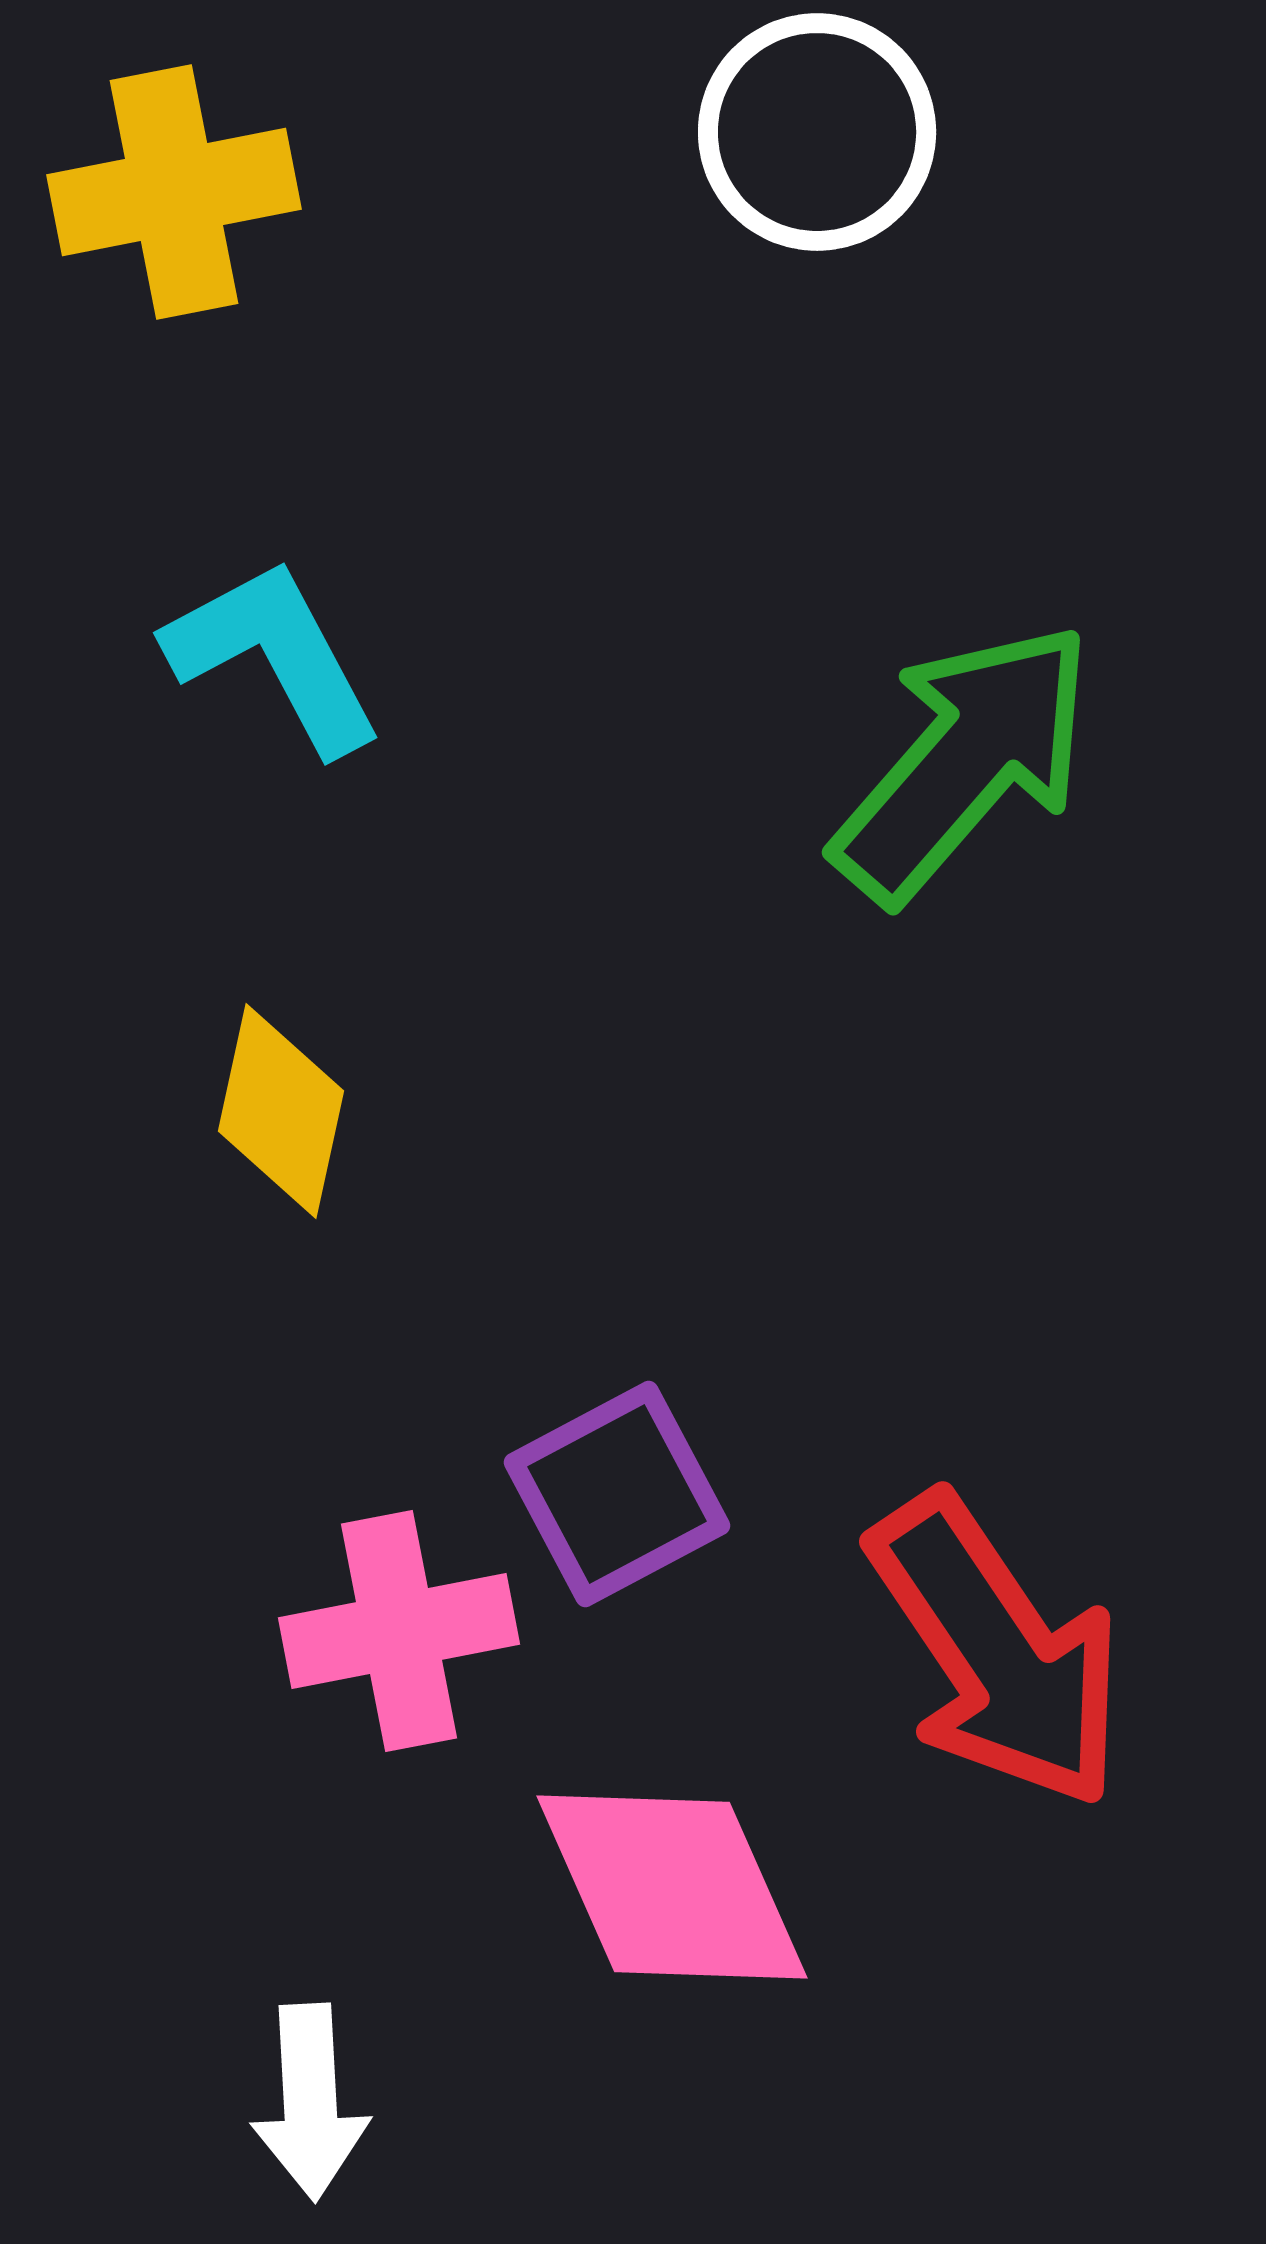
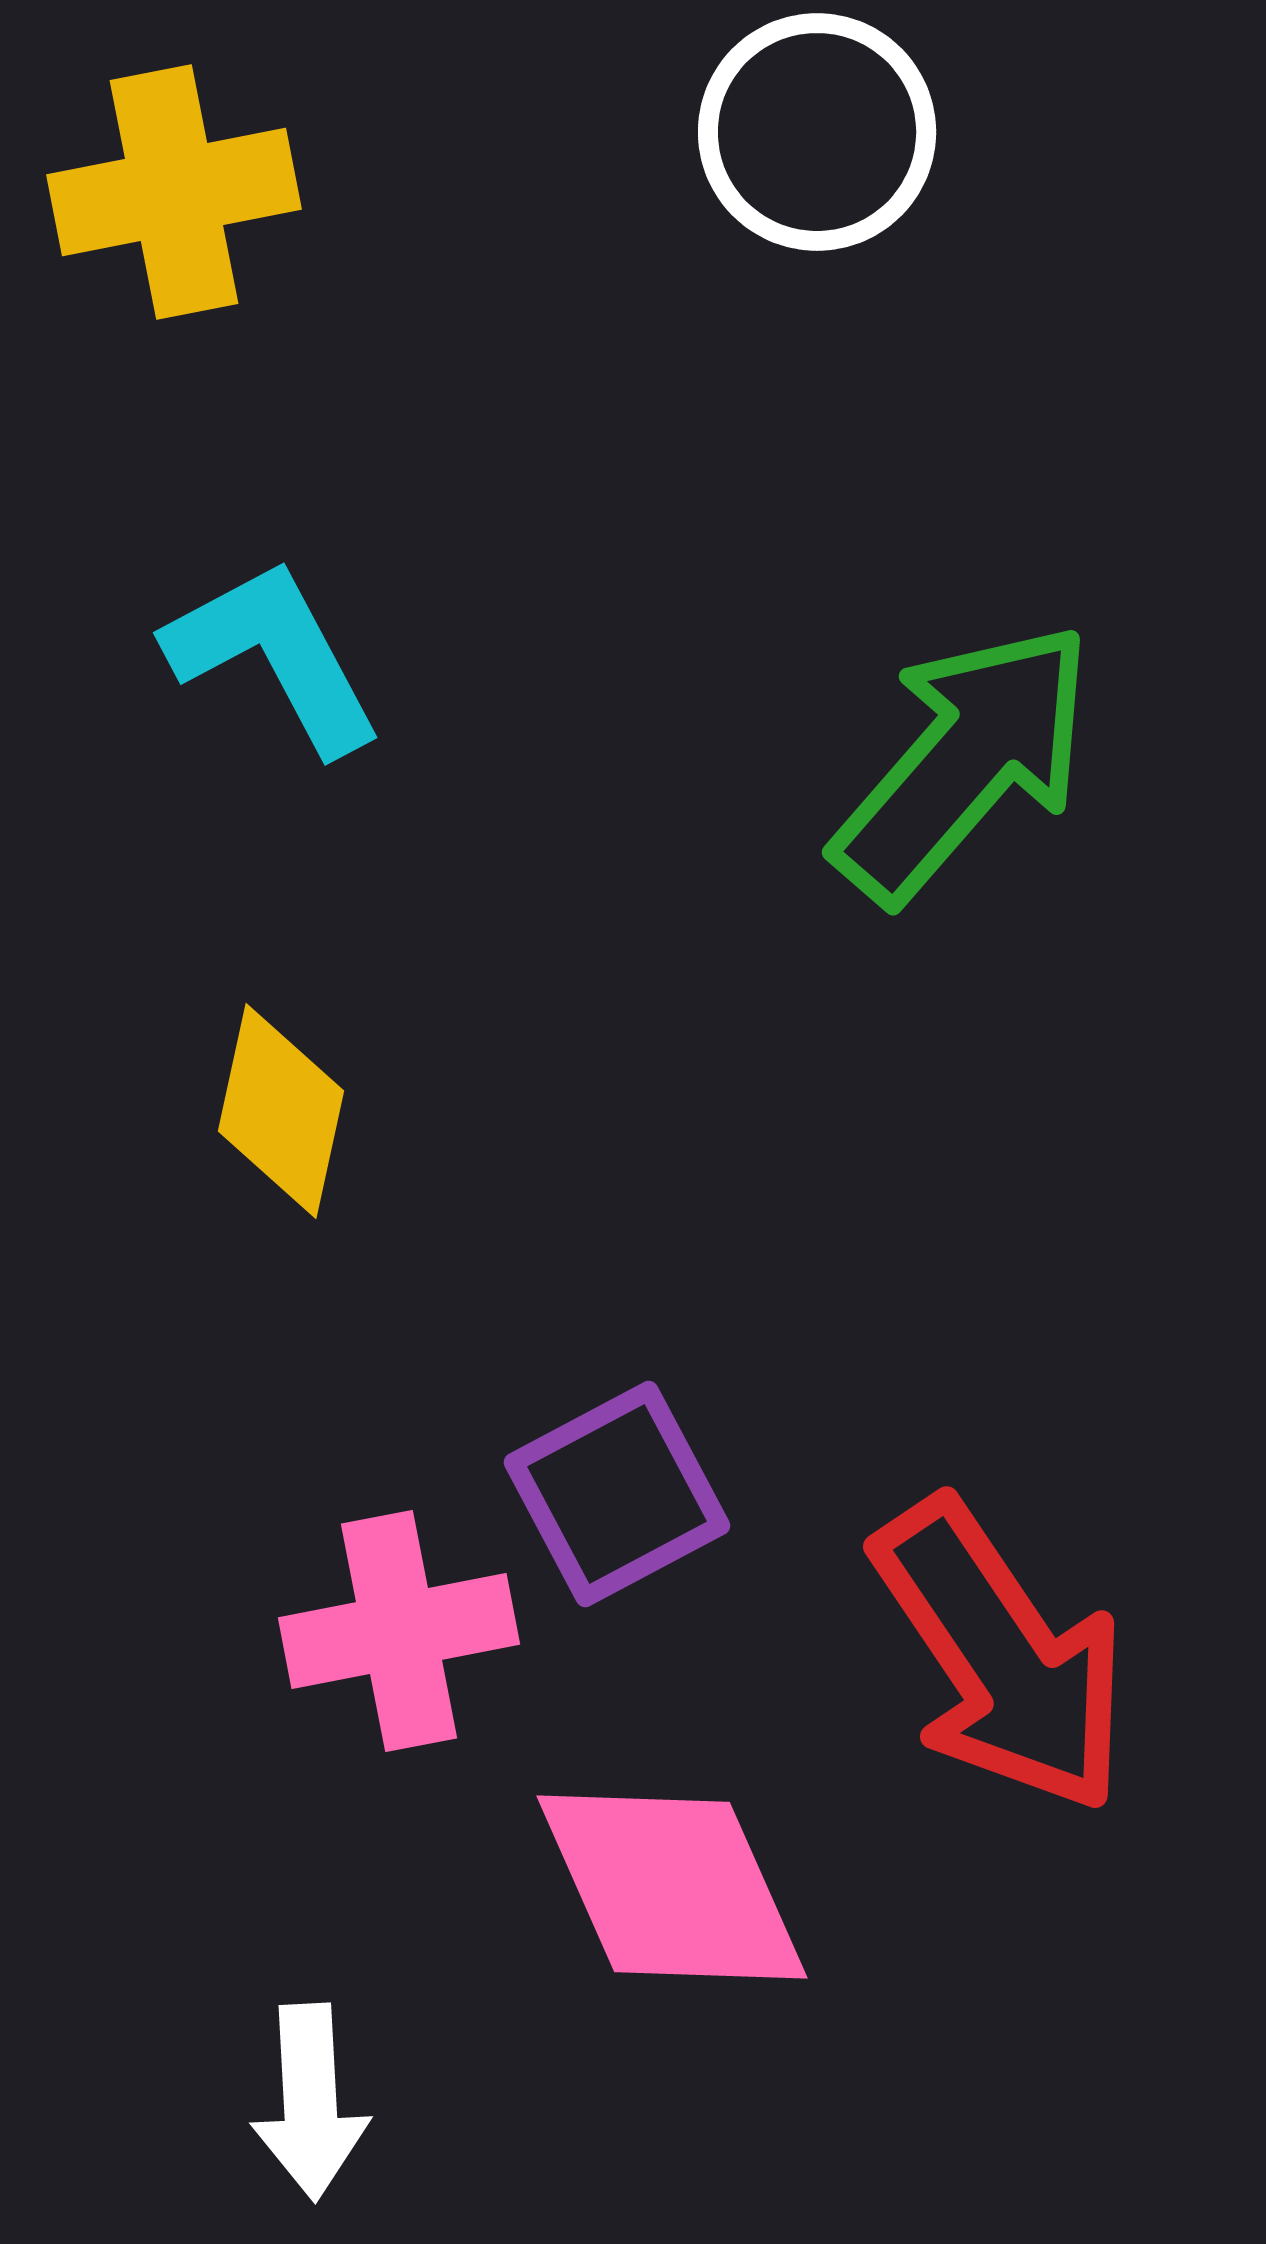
red arrow: moved 4 px right, 5 px down
